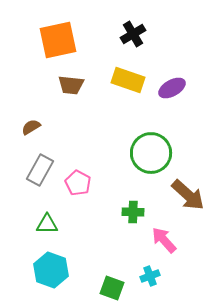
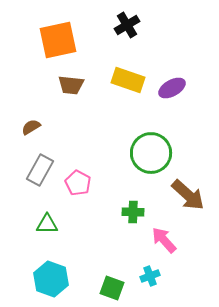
black cross: moved 6 px left, 9 px up
cyan hexagon: moved 9 px down
